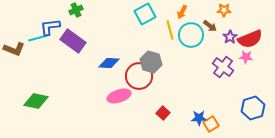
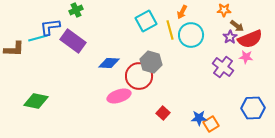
cyan square: moved 1 px right, 7 px down
brown arrow: moved 27 px right
brown L-shape: rotated 20 degrees counterclockwise
blue hexagon: rotated 15 degrees clockwise
